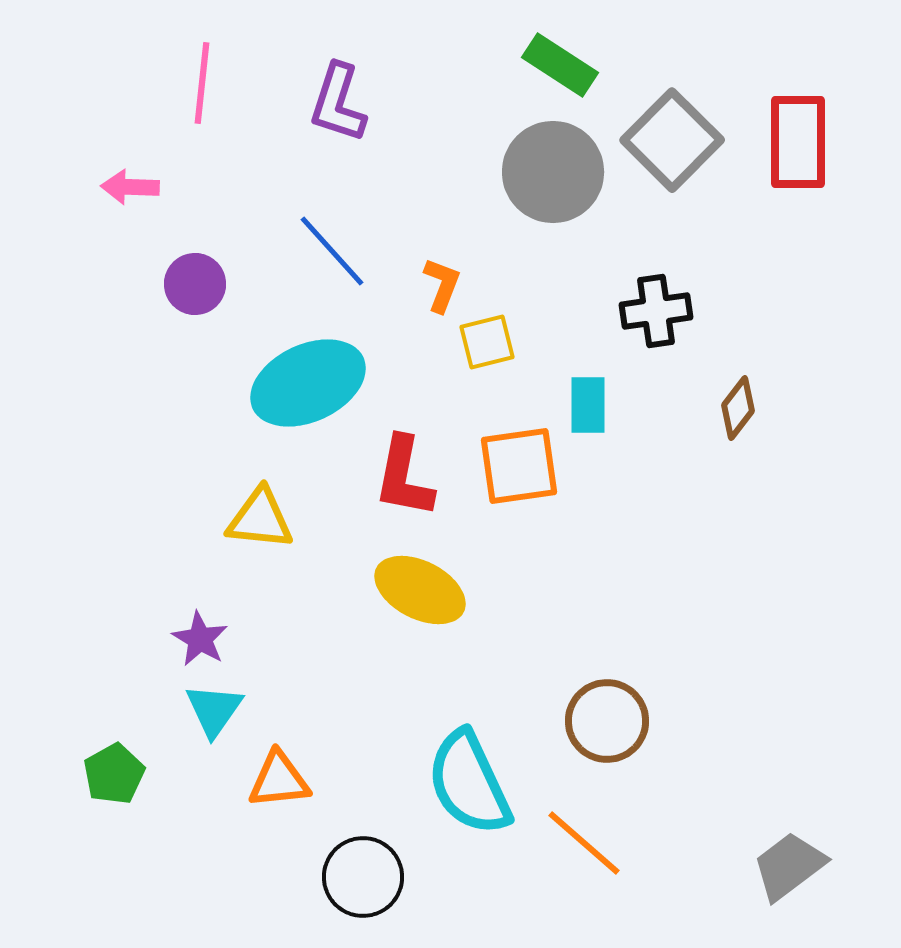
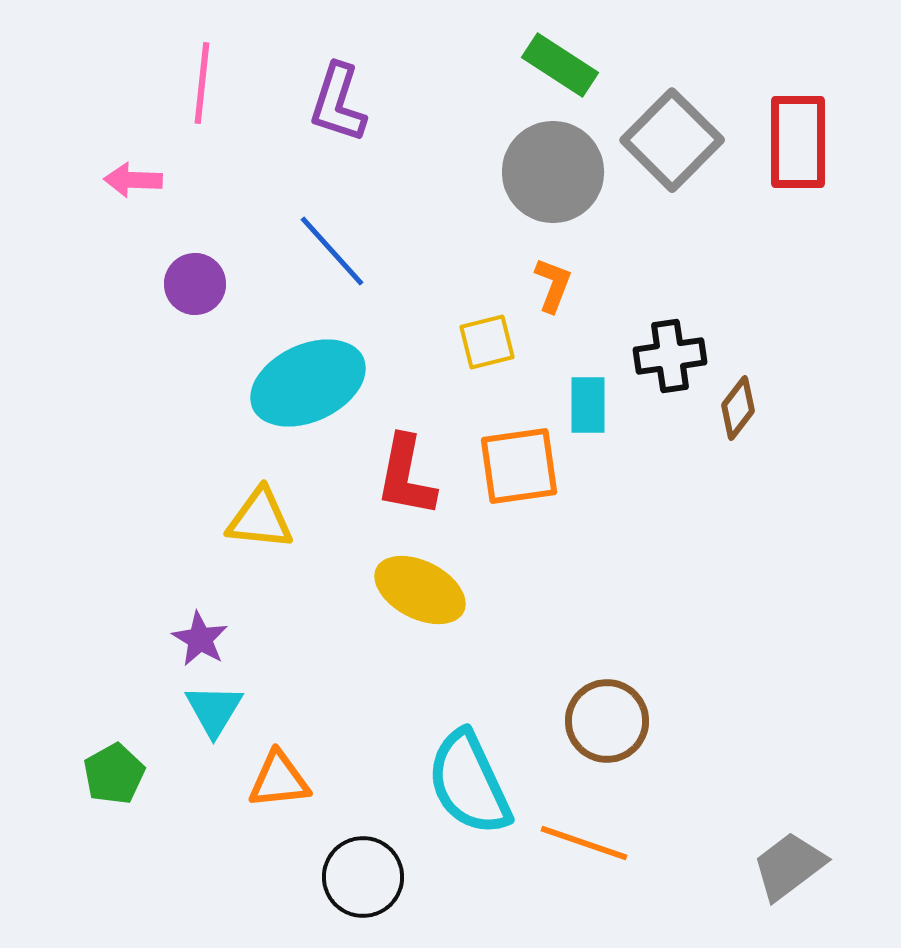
pink arrow: moved 3 px right, 7 px up
orange L-shape: moved 111 px right
black cross: moved 14 px right, 45 px down
red L-shape: moved 2 px right, 1 px up
cyan triangle: rotated 4 degrees counterclockwise
orange line: rotated 22 degrees counterclockwise
